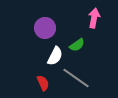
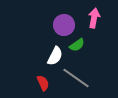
purple circle: moved 19 px right, 3 px up
